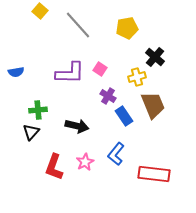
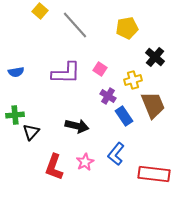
gray line: moved 3 px left
purple L-shape: moved 4 px left
yellow cross: moved 4 px left, 3 px down
green cross: moved 23 px left, 5 px down
